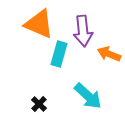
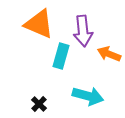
cyan rectangle: moved 2 px right, 2 px down
cyan arrow: rotated 28 degrees counterclockwise
